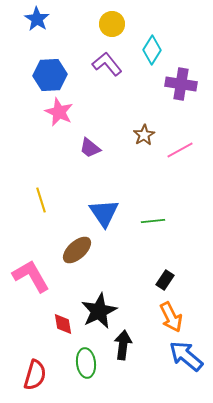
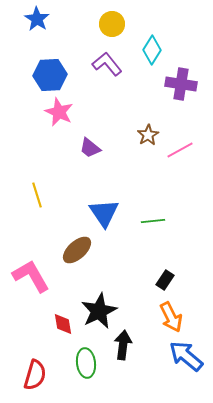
brown star: moved 4 px right
yellow line: moved 4 px left, 5 px up
